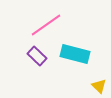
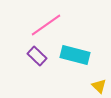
cyan rectangle: moved 1 px down
